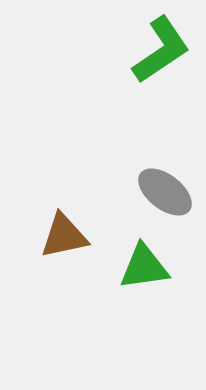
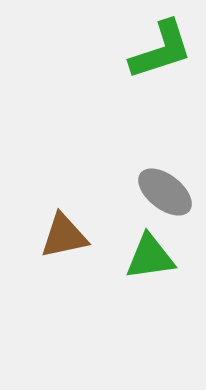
green L-shape: rotated 16 degrees clockwise
green triangle: moved 6 px right, 10 px up
